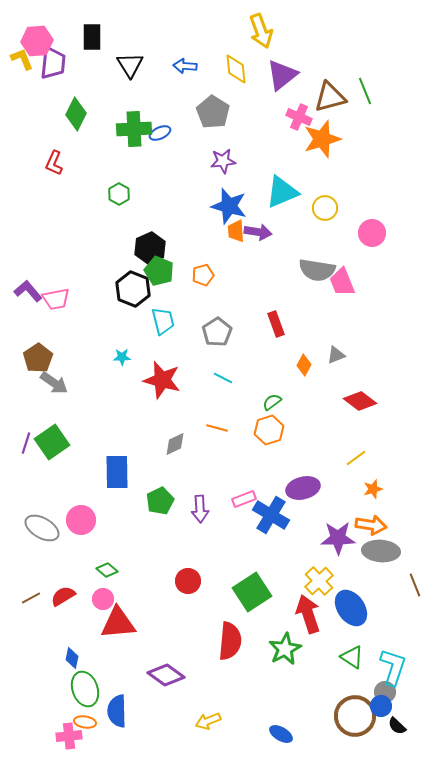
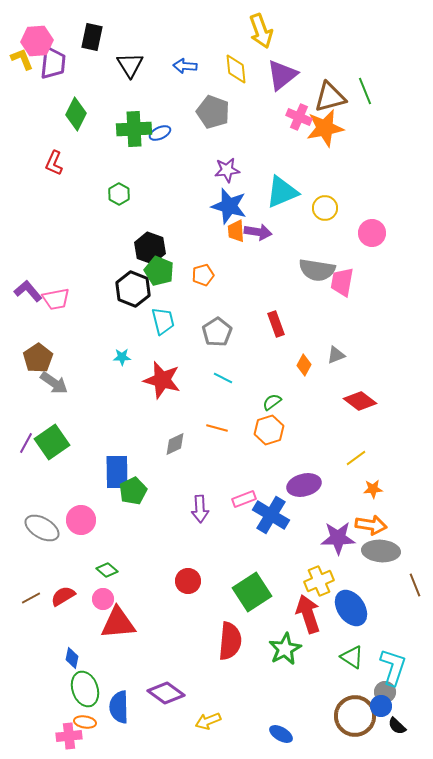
black rectangle at (92, 37): rotated 12 degrees clockwise
gray pentagon at (213, 112): rotated 12 degrees counterclockwise
orange star at (322, 139): moved 3 px right, 11 px up; rotated 6 degrees clockwise
purple star at (223, 161): moved 4 px right, 9 px down
black hexagon at (150, 248): rotated 16 degrees counterclockwise
pink trapezoid at (342, 282): rotated 32 degrees clockwise
purple line at (26, 443): rotated 10 degrees clockwise
purple ellipse at (303, 488): moved 1 px right, 3 px up
orange star at (373, 489): rotated 12 degrees clockwise
green pentagon at (160, 501): moved 27 px left, 10 px up
yellow cross at (319, 581): rotated 20 degrees clockwise
purple diamond at (166, 675): moved 18 px down
blue semicircle at (117, 711): moved 2 px right, 4 px up
